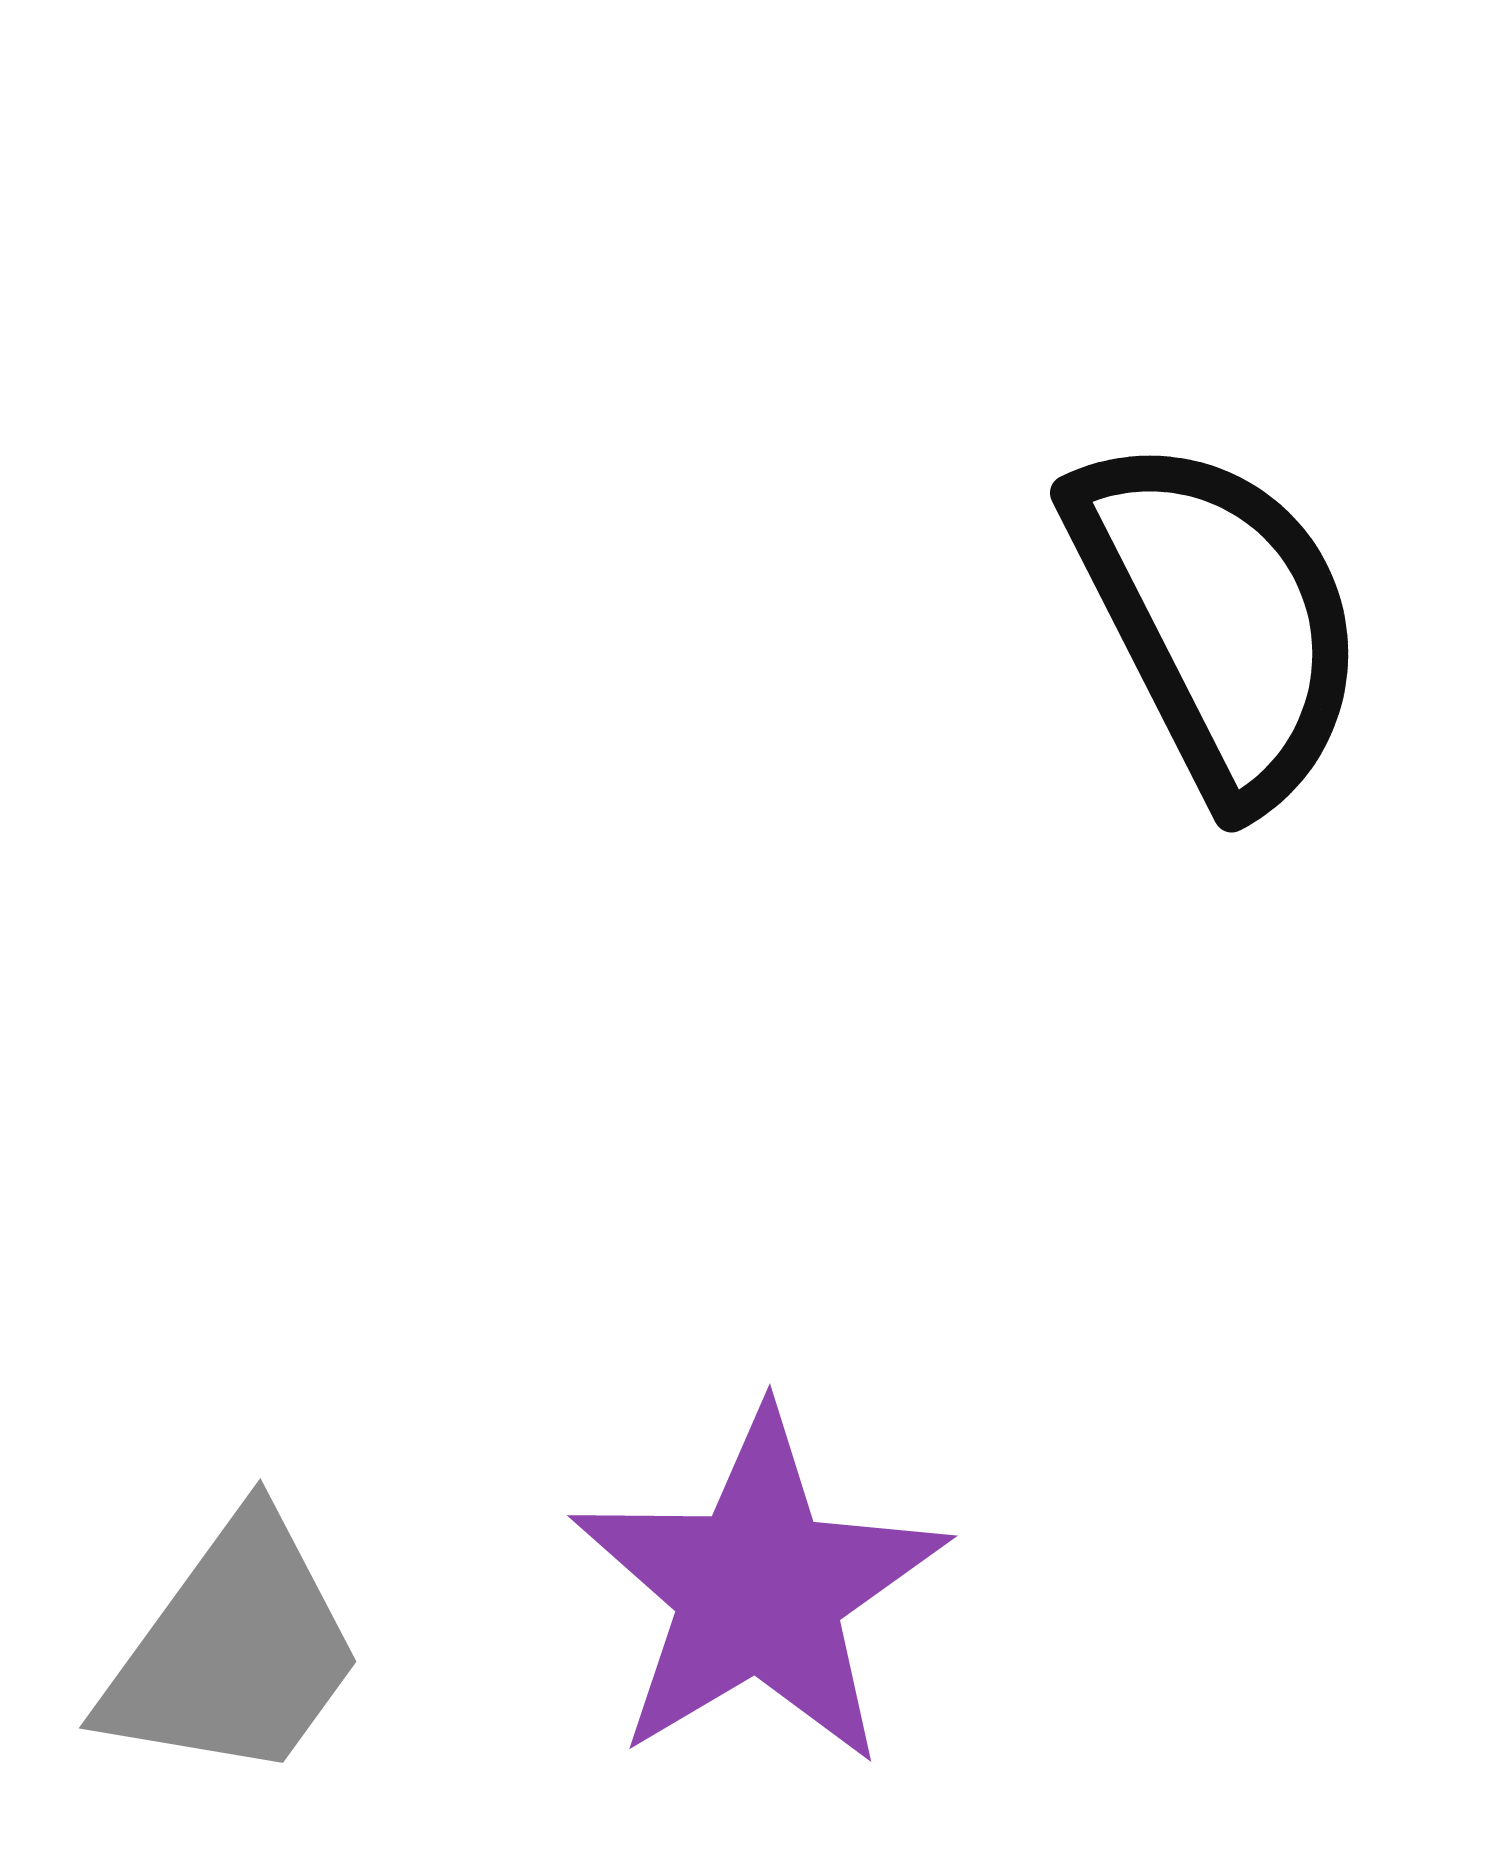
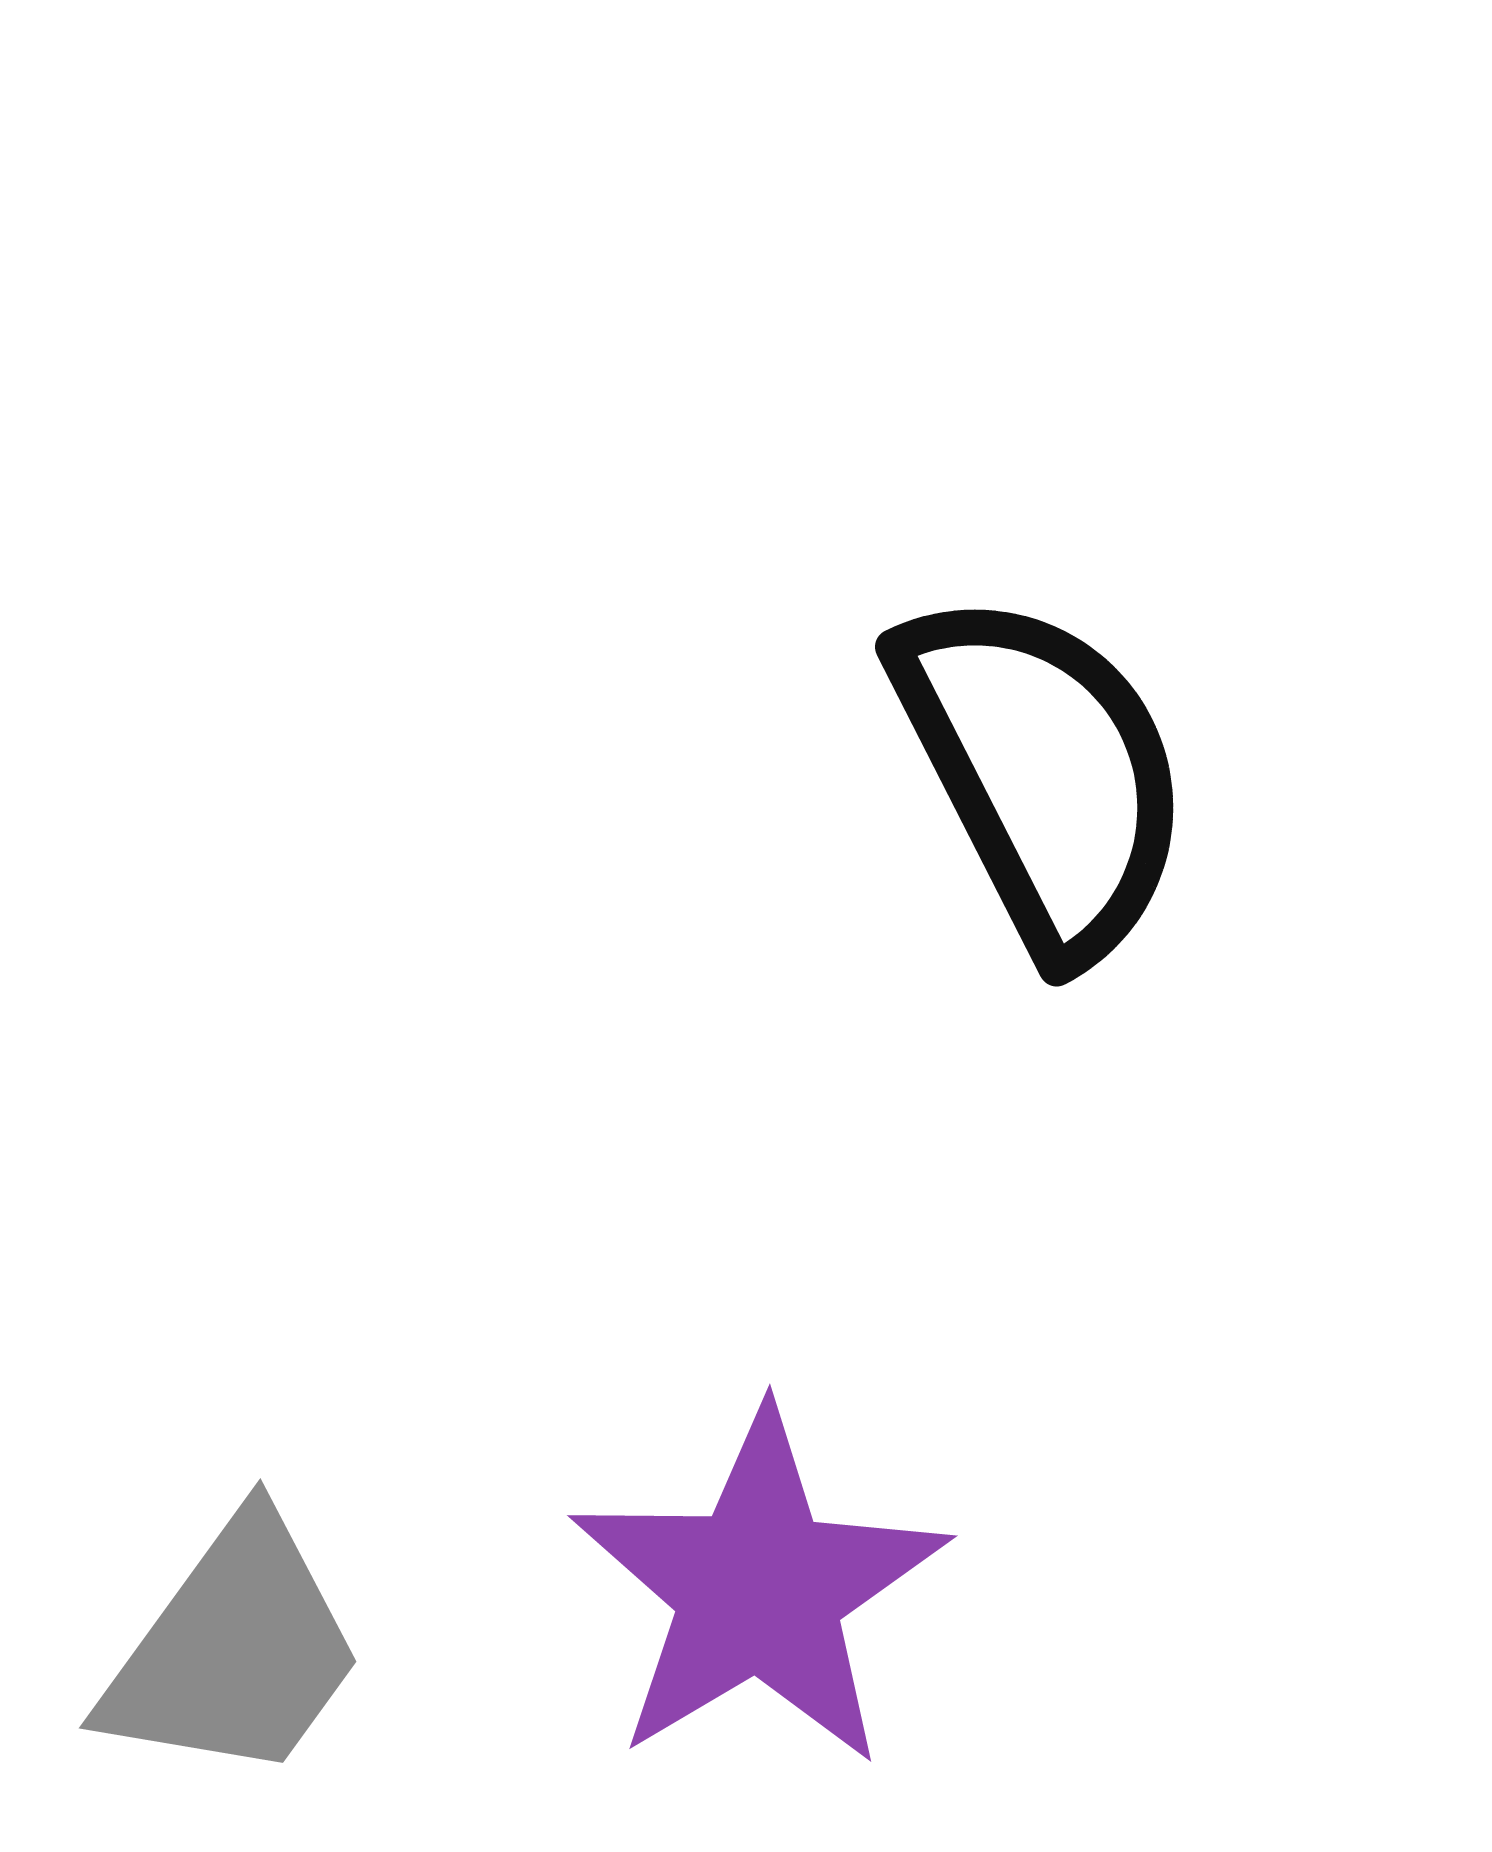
black semicircle: moved 175 px left, 154 px down
